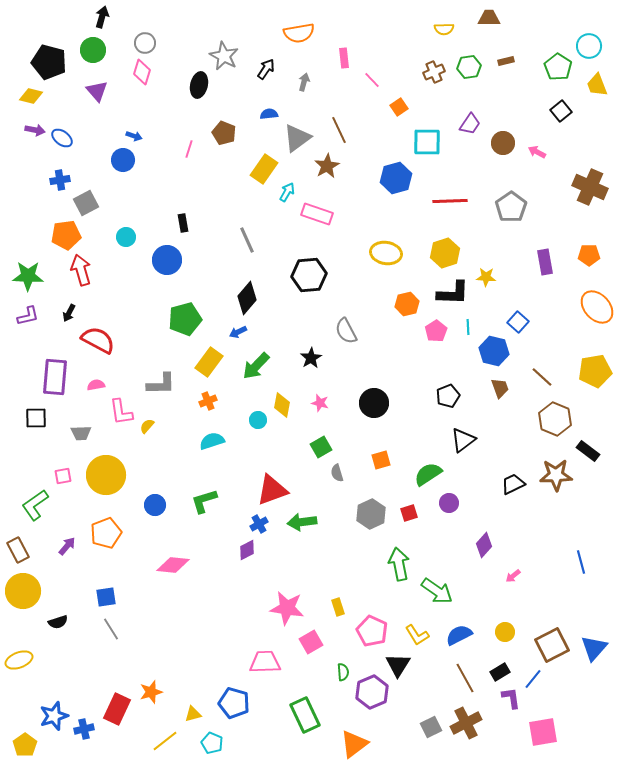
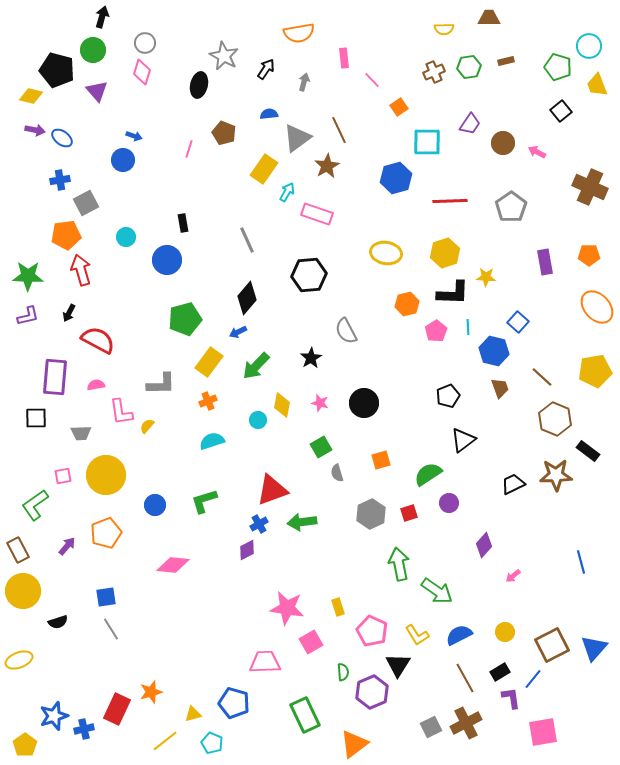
black pentagon at (49, 62): moved 8 px right, 8 px down
green pentagon at (558, 67): rotated 16 degrees counterclockwise
black circle at (374, 403): moved 10 px left
